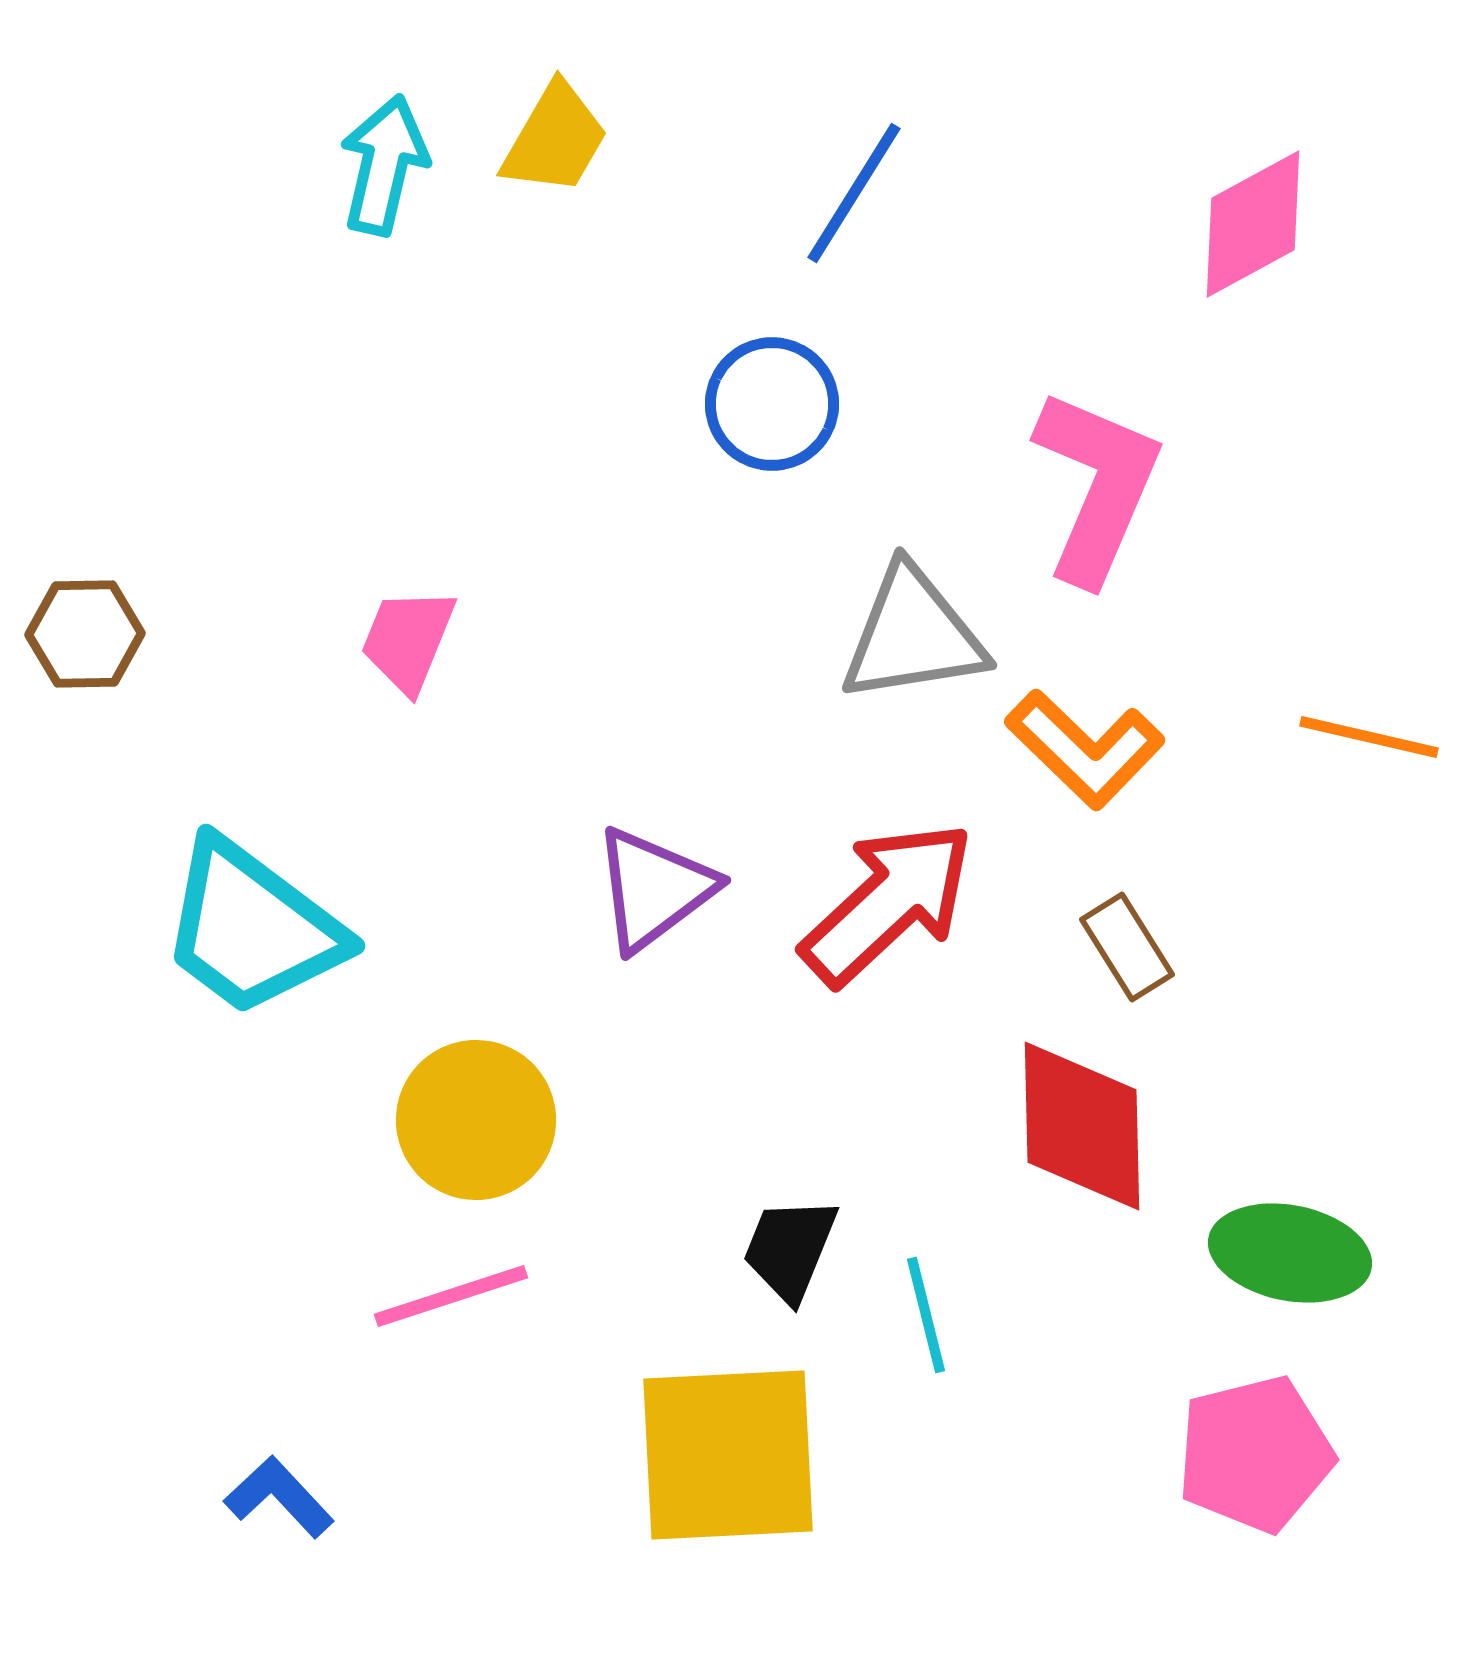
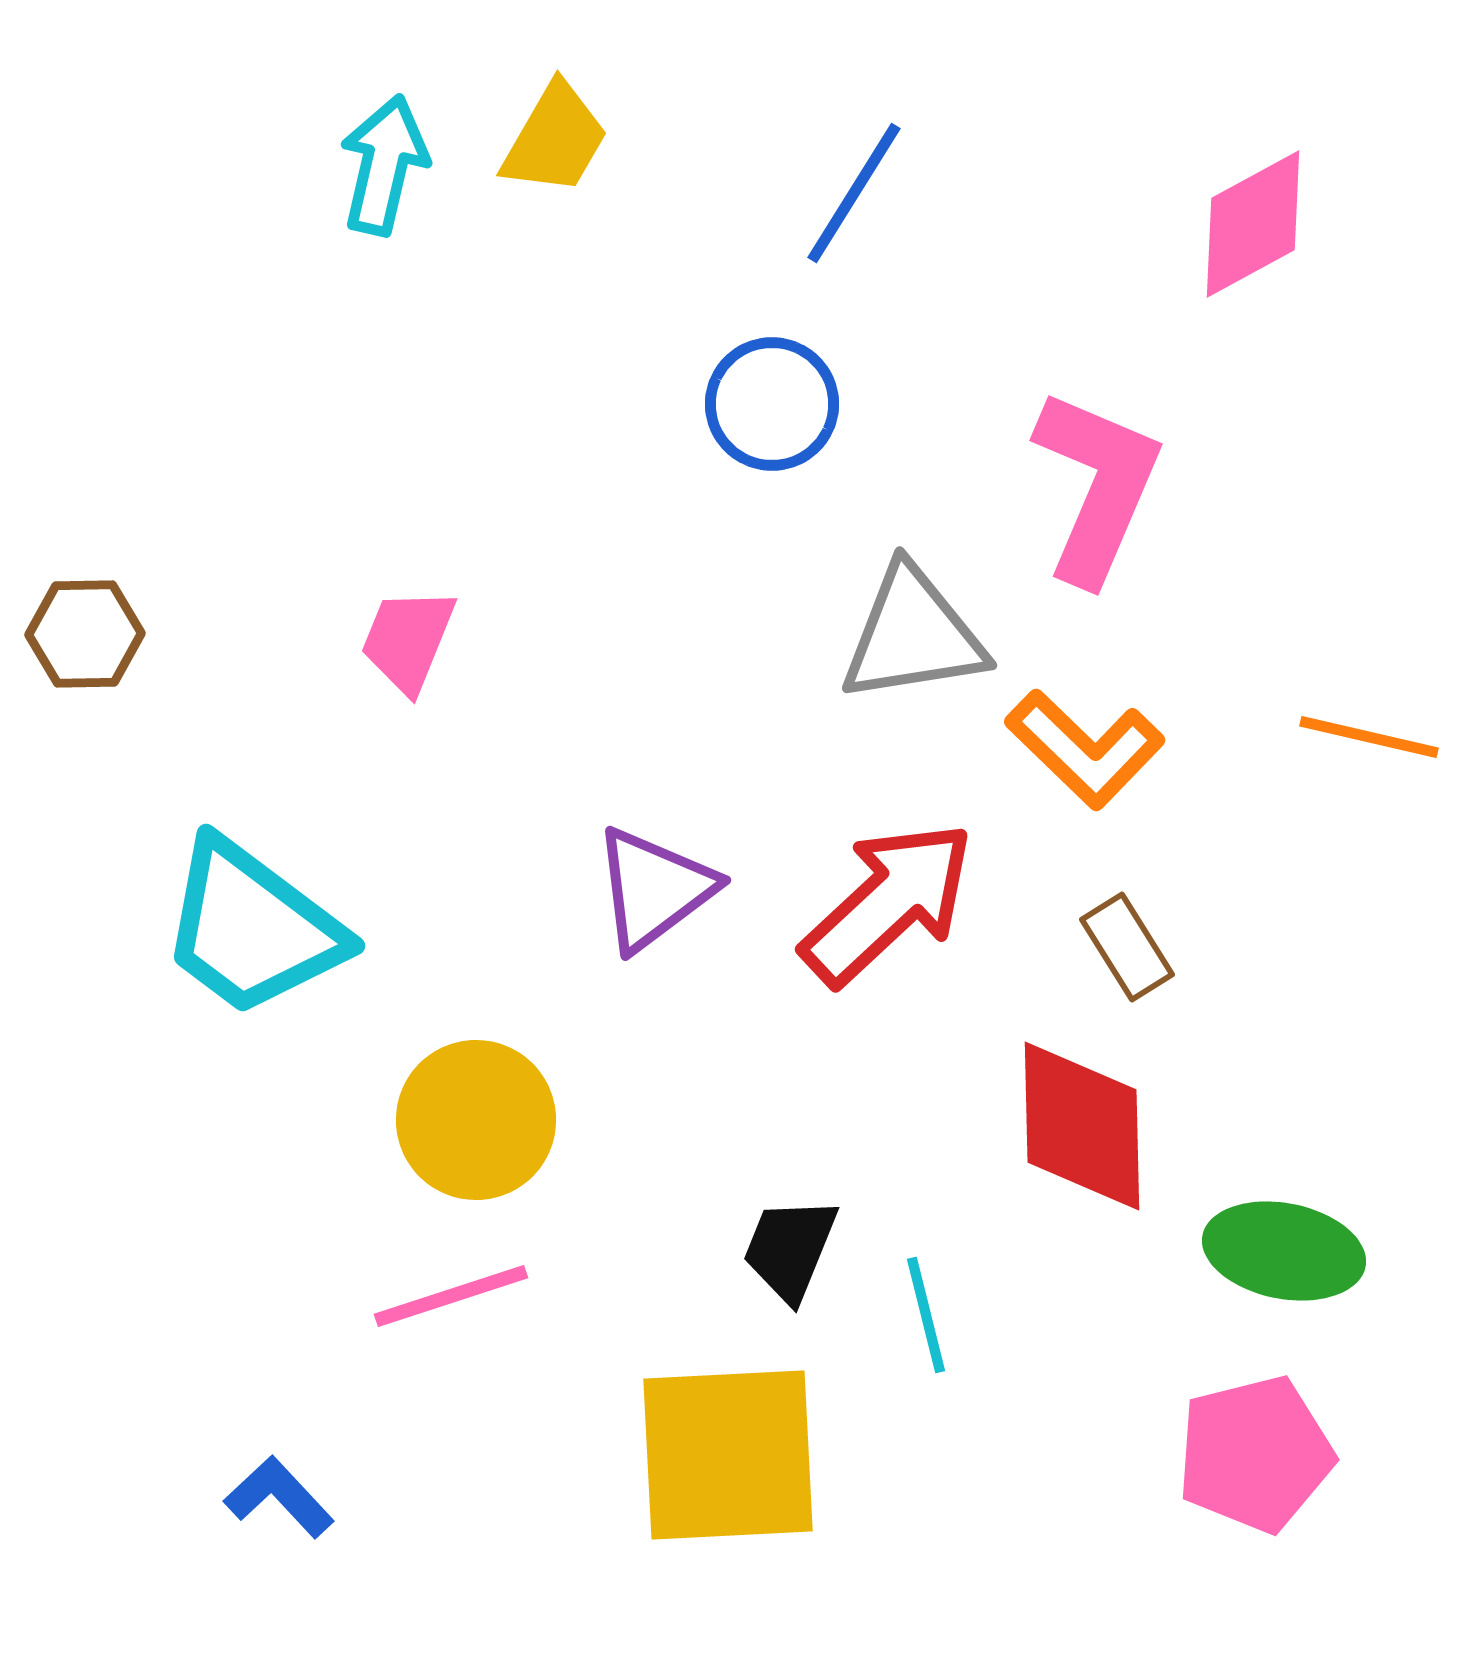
green ellipse: moved 6 px left, 2 px up
